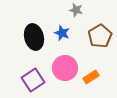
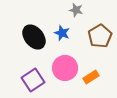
black ellipse: rotated 25 degrees counterclockwise
